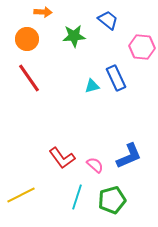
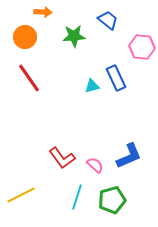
orange circle: moved 2 px left, 2 px up
